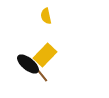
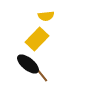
yellow semicircle: rotated 84 degrees counterclockwise
yellow rectangle: moved 8 px left, 16 px up
